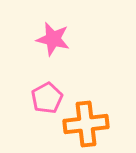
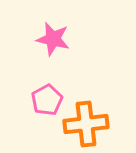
pink pentagon: moved 2 px down
